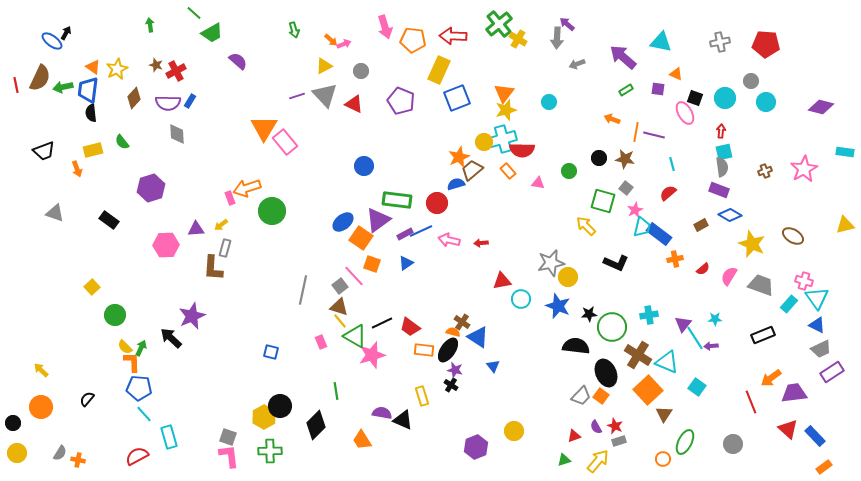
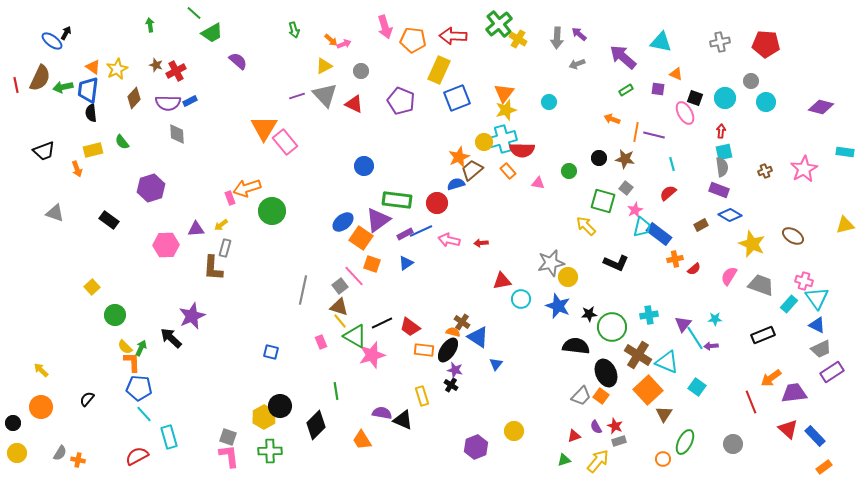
purple arrow at (567, 24): moved 12 px right, 10 px down
blue rectangle at (190, 101): rotated 32 degrees clockwise
red semicircle at (703, 269): moved 9 px left
blue triangle at (493, 366): moved 3 px right, 2 px up; rotated 16 degrees clockwise
